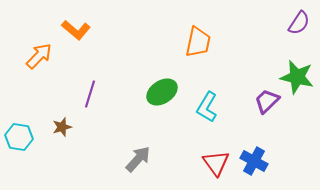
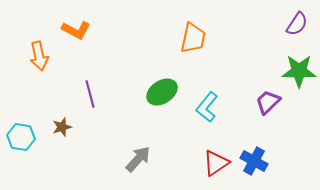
purple semicircle: moved 2 px left, 1 px down
orange L-shape: rotated 12 degrees counterclockwise
orange trapezoid: moved 5 px left, 4 px up
orange arrow: rotated 124 degrees clockwise
green star: moved 2 px right, 6 px up; rotated 12 degrees counterclockwise
purple line: rotated 32 degrees counterclockwise
purple trapezoid: moved 1 px right, 1 px down
cyan L-shape: rotated 8 degrees clockwise
cyan hexagon: moved 2 px right
red triangle: rotated 32 degrees clockwise
